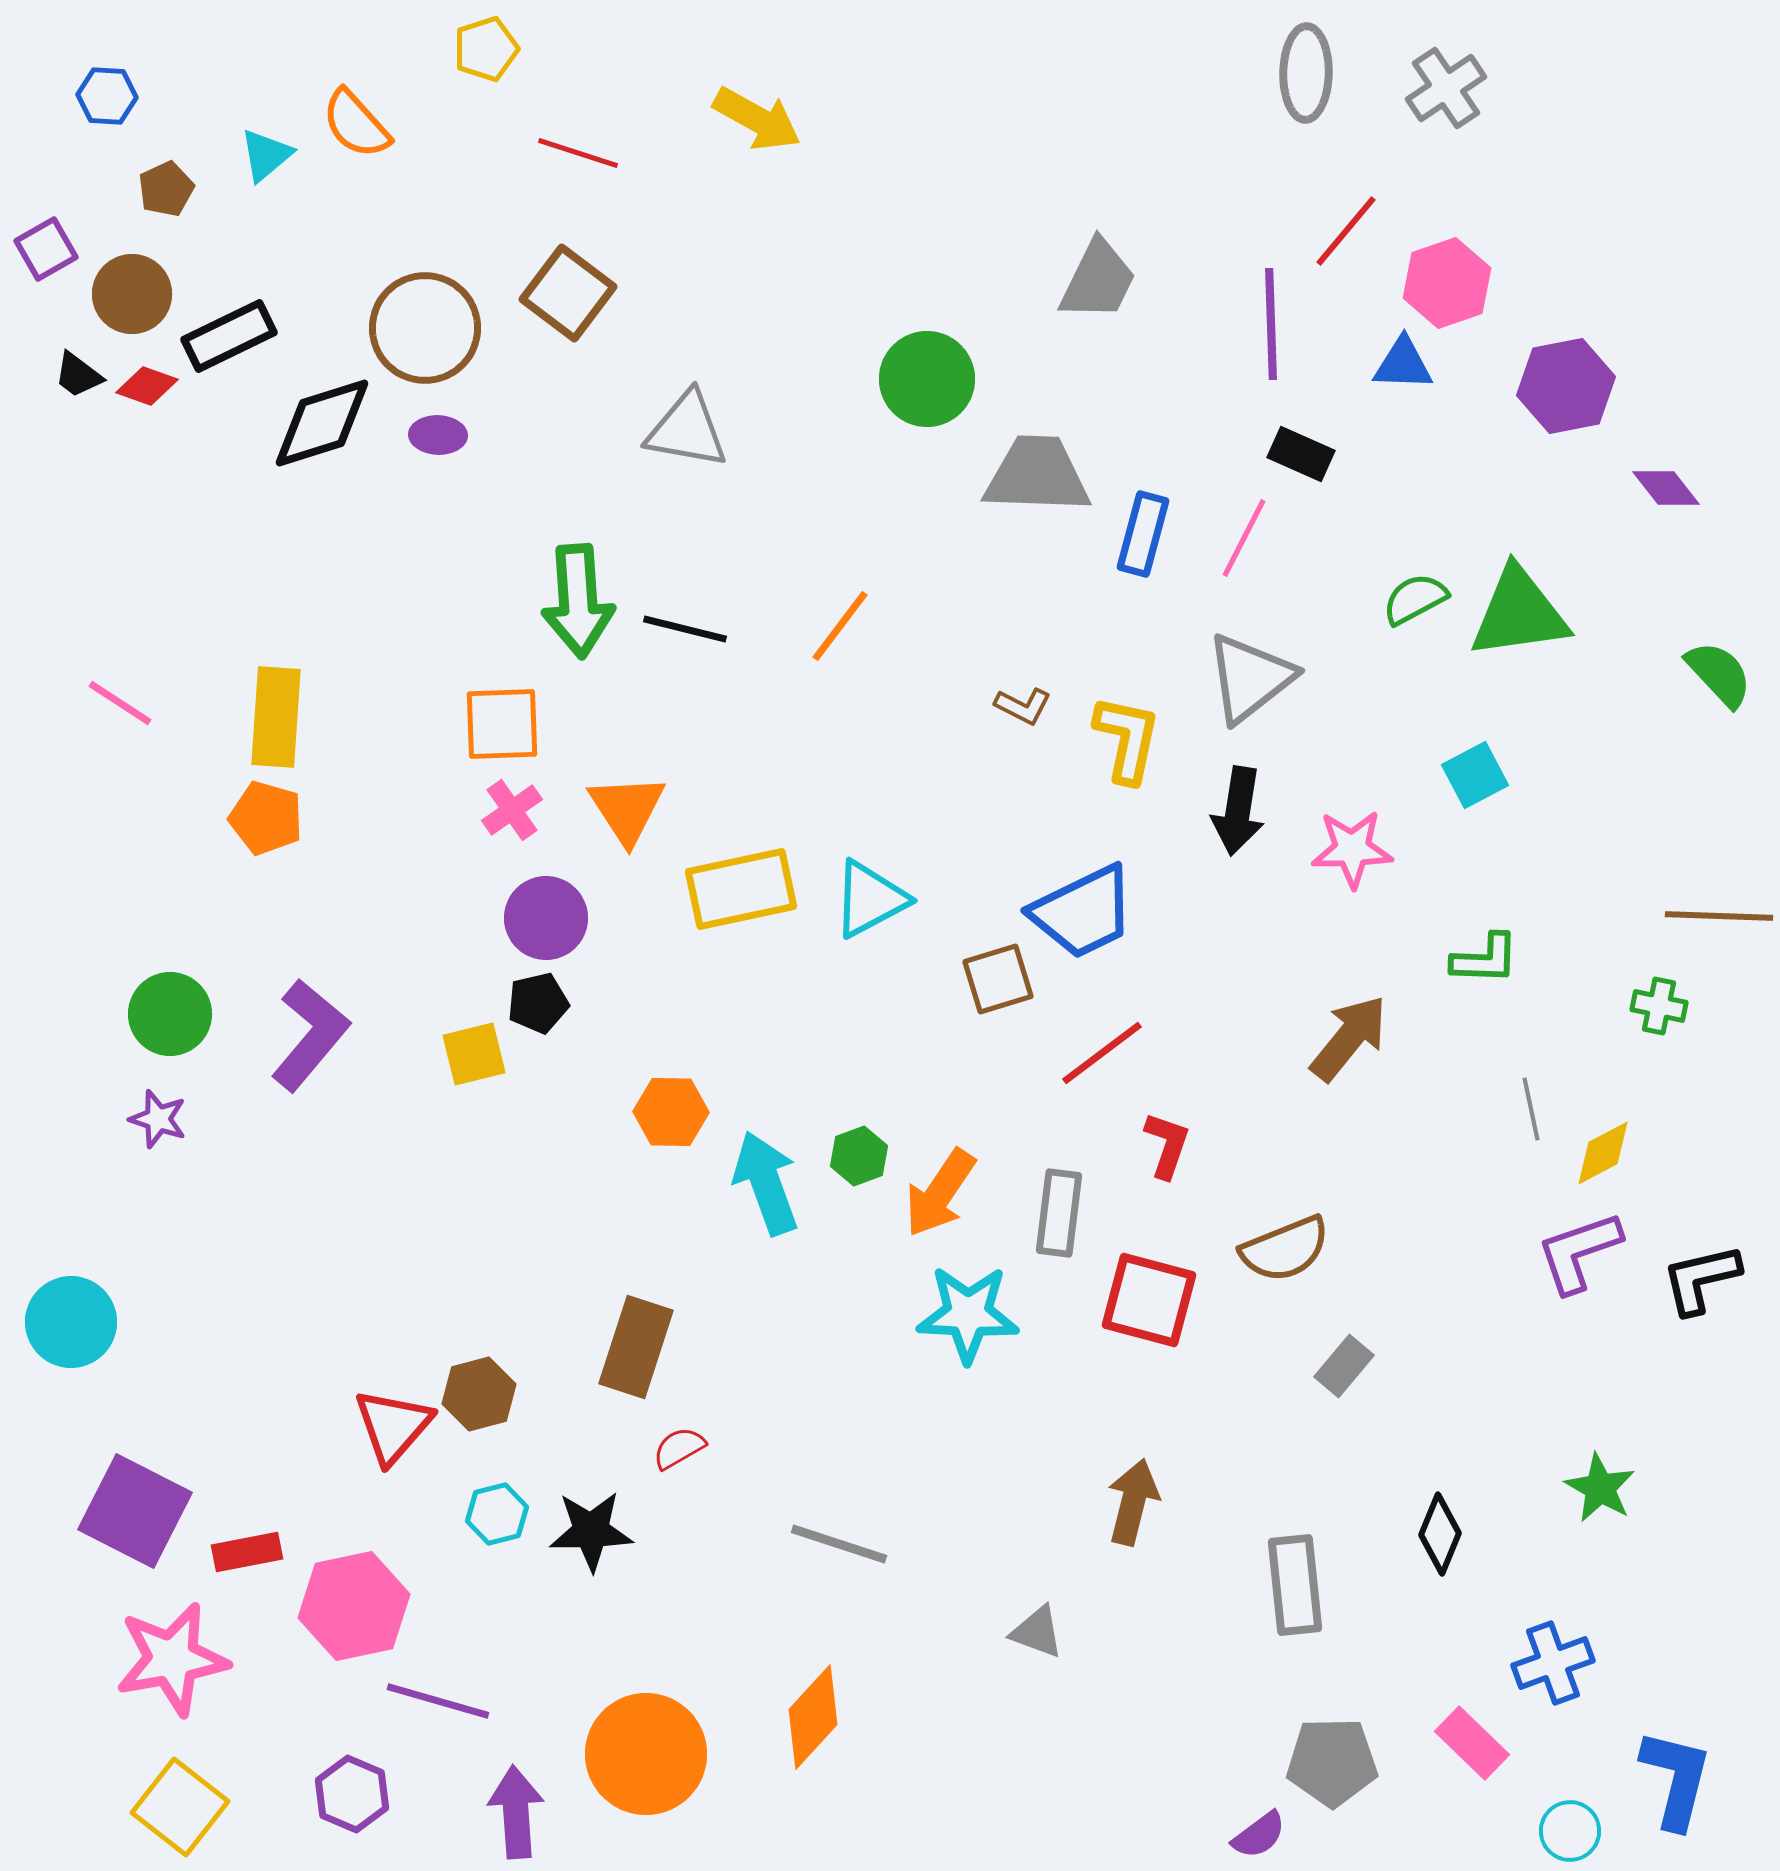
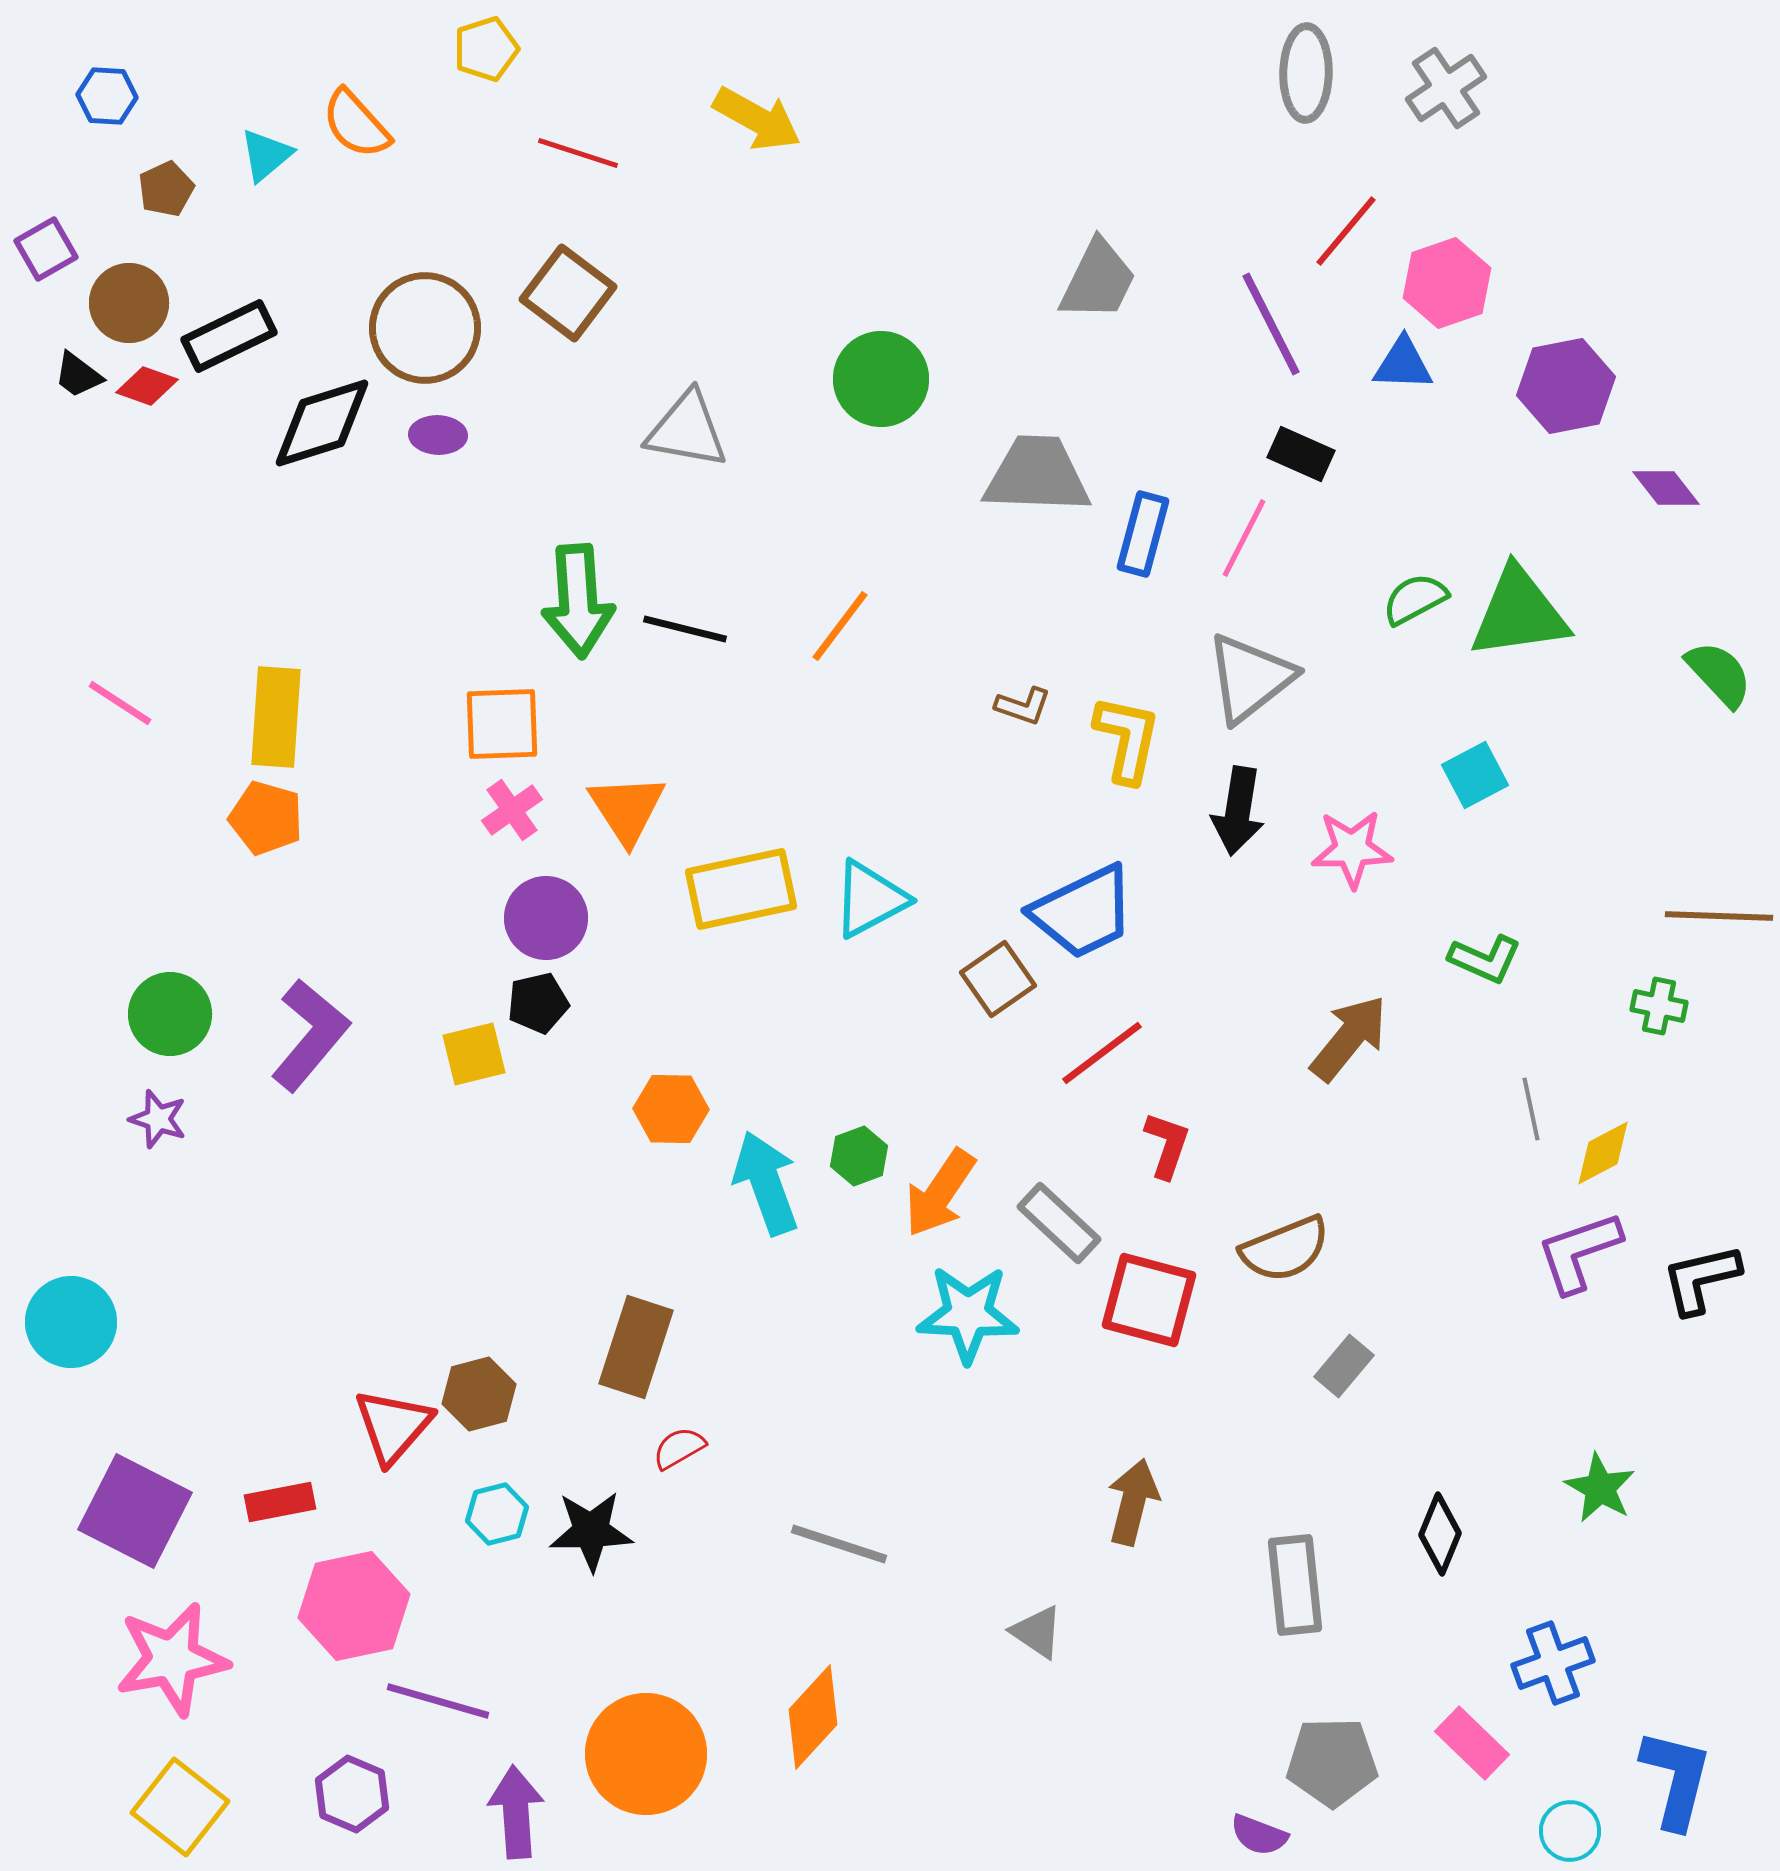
brown circle at (132, 294): moved 3 px left, 9 px down
purple line at (1271, 324): rotated 25 degrees counterclockwise
green circle at (927, 379): moved 46 px left
brown L-shape at (1023, 706): rotated 8 degrees counterclockwise
green L-shape at (1485, 959): rotated 22 degrees clockwise
brown square at (998, 979): rotated 18 degrees counterclockwise
orange hexagon at (671, 1112): moved 3 px up
gray rectangle at (1059, 1213): moved 10 px down; rotated 54 degrees counterclockwise
red rectangle at (247, 1552): moved 33 px right, 50 px up
gray triangle at (1037, 1632): rotated 14 degrees clockwise
purple semicircle at (1259, 1835): rotated 58 degrees clockwise
